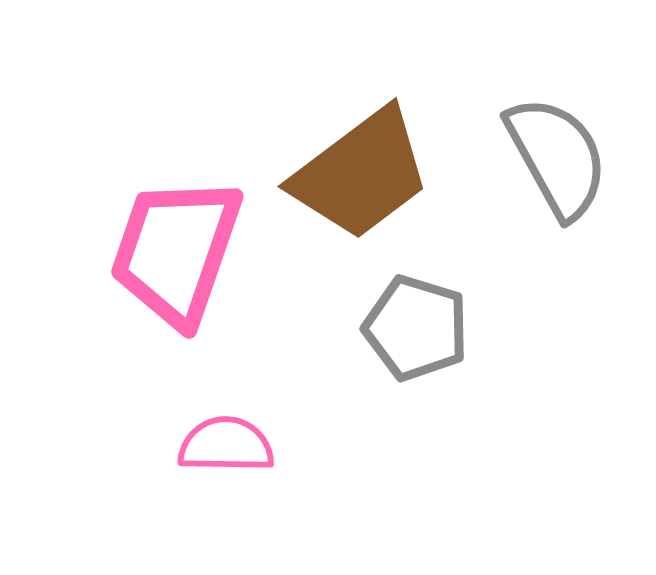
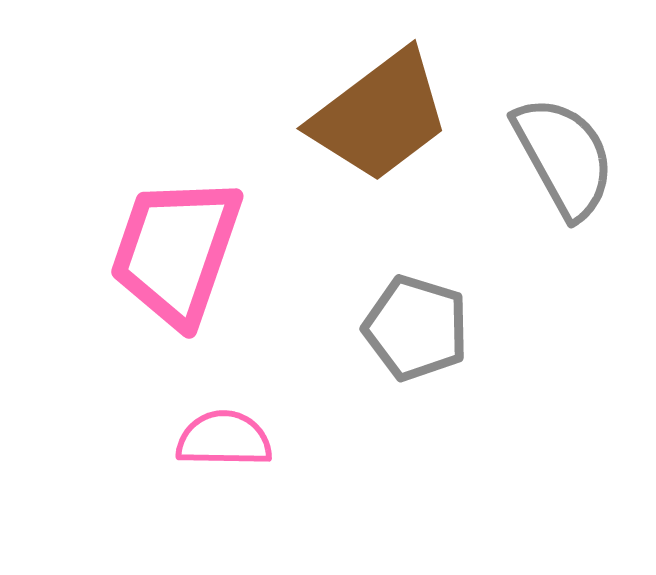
gray semicircle: moved 7 px right
brown trapezoid: moved 19 px right, 58 px up
pink semicircle: moved 2 px left, 6 px up
